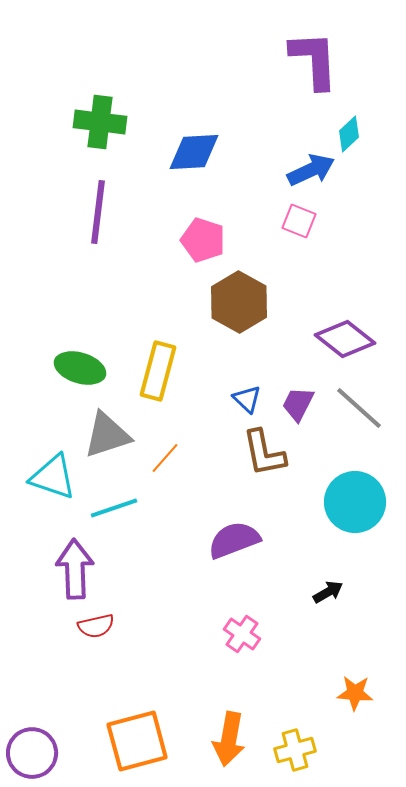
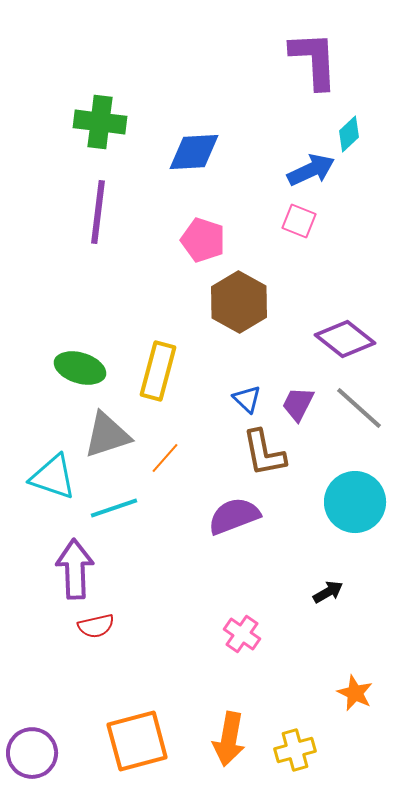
purple semicircle: moved 24 px up
orange star: rotated 21 degrees clockwise
